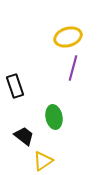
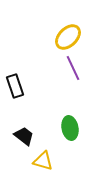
yellow ellipse: rotated 28 degrees counterclockwise
purple line: rotated 40 degrees counterclockwise
green ellipse: moved 16 px right, 11 px down
yellow triangle: rotated 50 degrees clockwise
